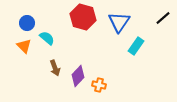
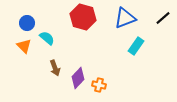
blue triangle: moved 6 px right, 4 px up; rotated 35 degrees clockwise
purple diamond: moved 2 px down
